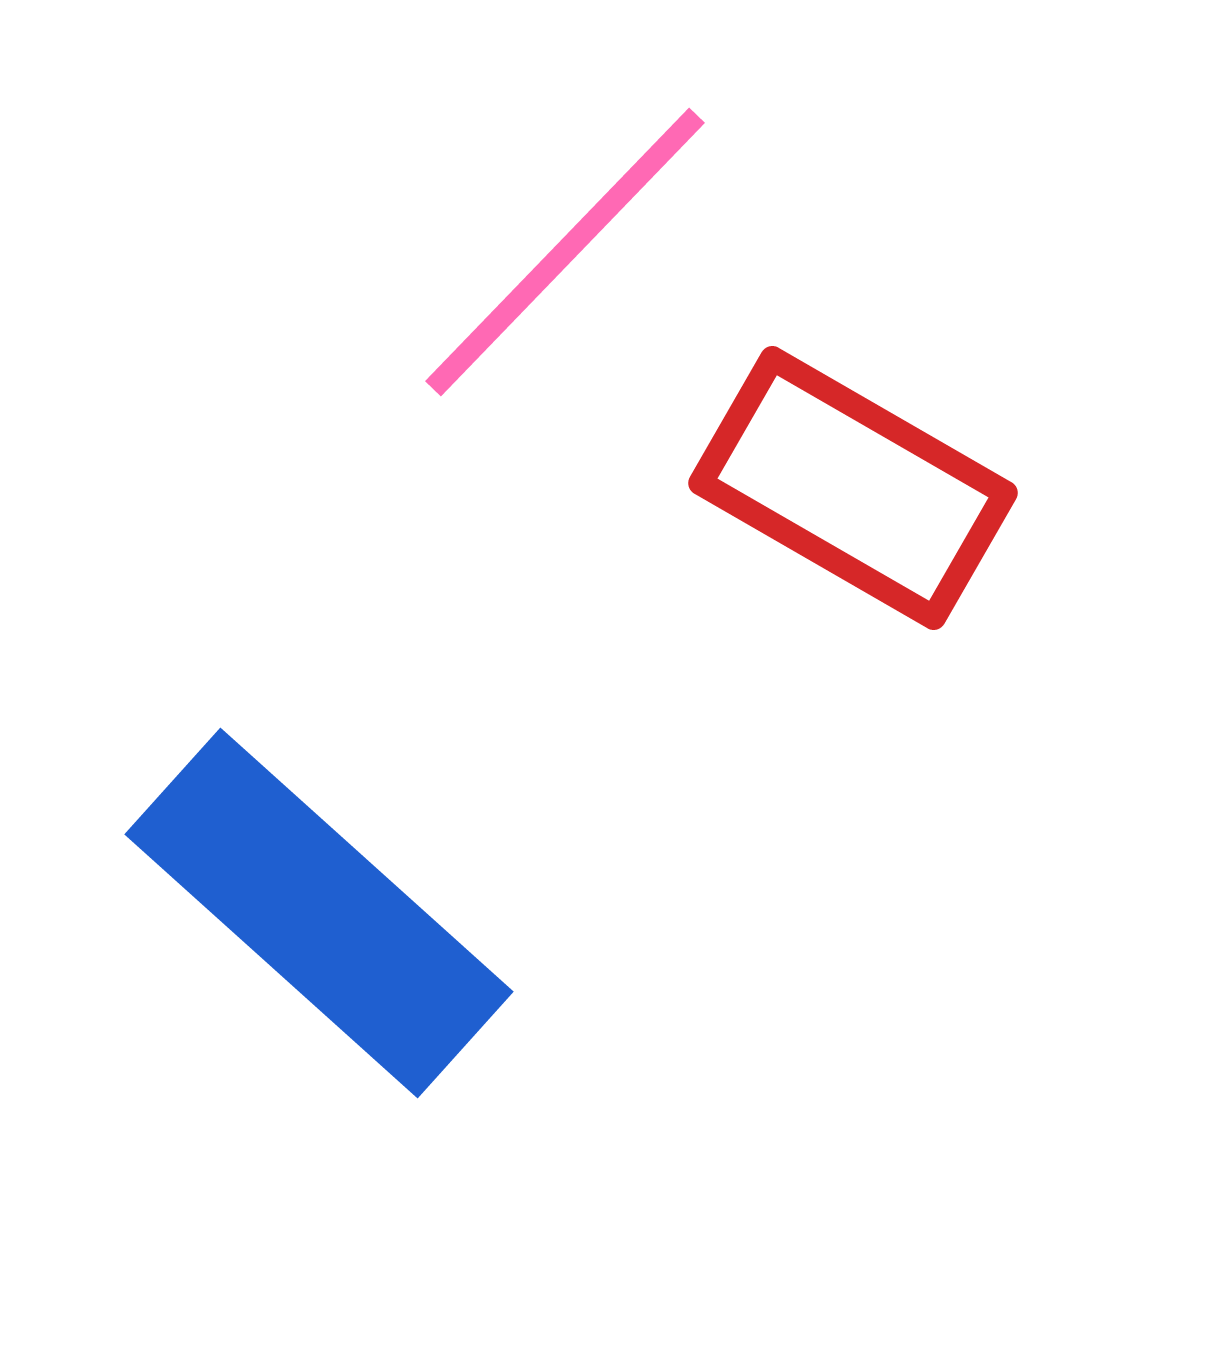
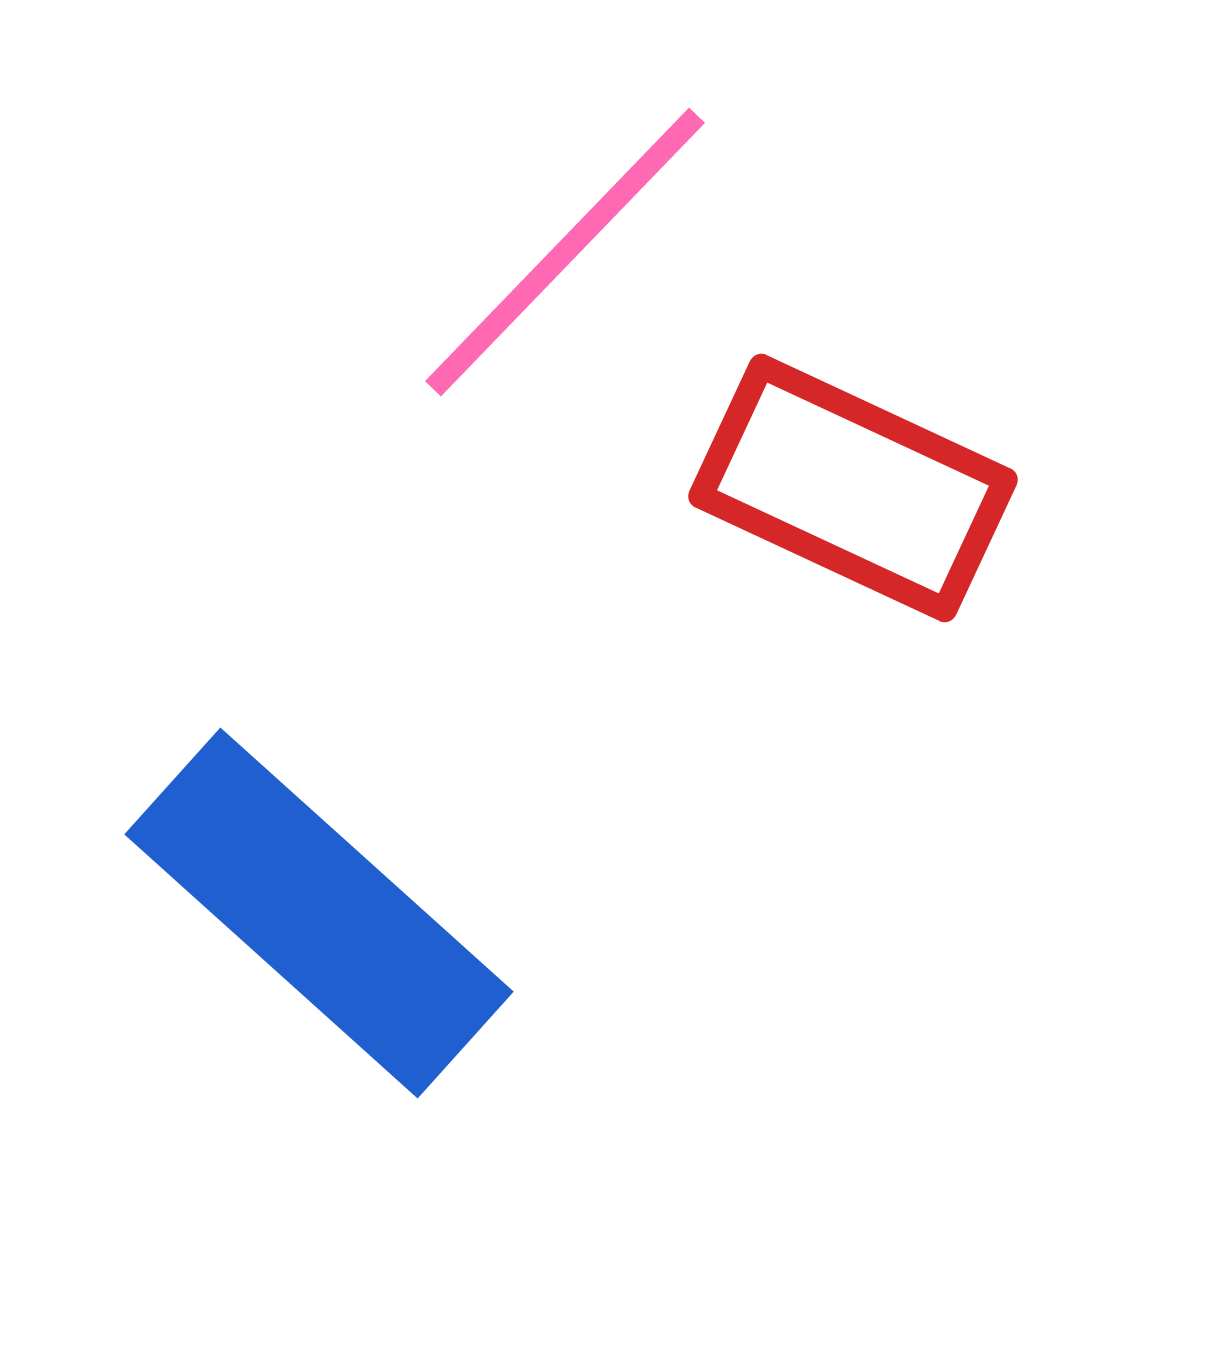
red rectangle: rotated 5 degrees counterclockwise
